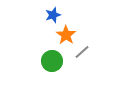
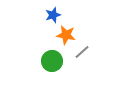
orange star: rotated 24 degrees counterclockwise
